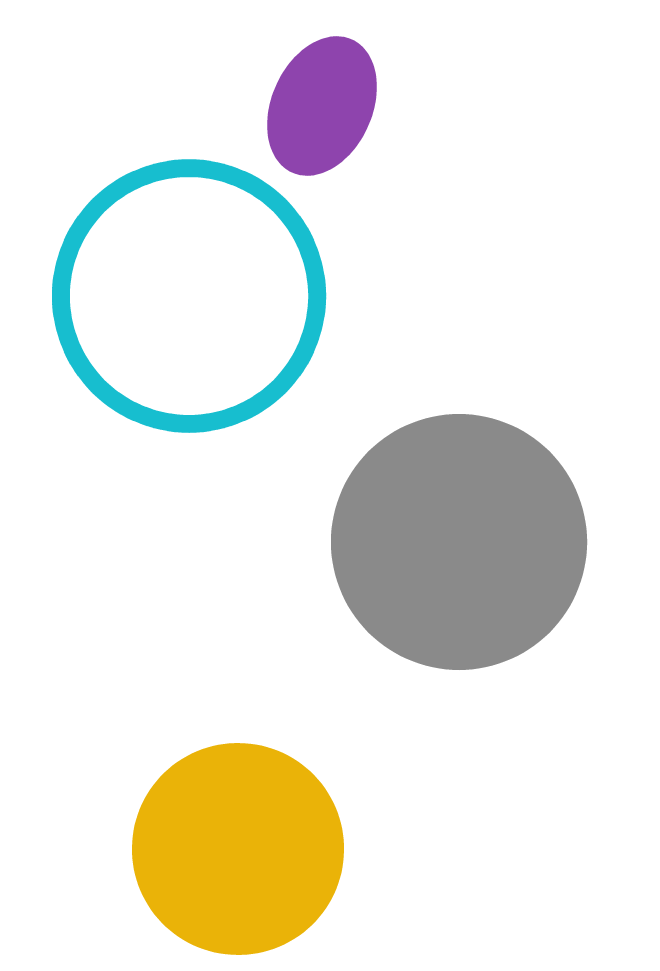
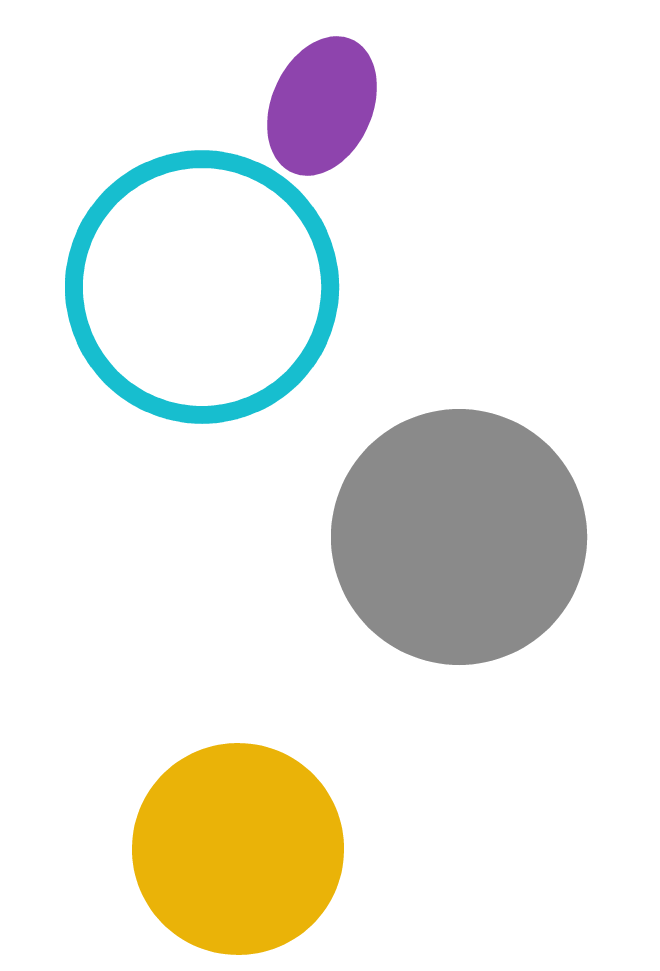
cyan circle: moved 13 px right, 9 px up
gray circle: moved 5 px up
